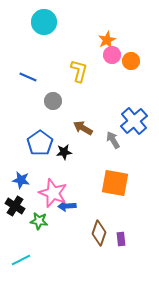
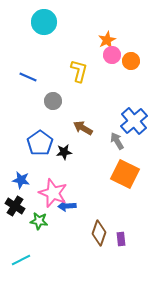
gray arrow: moved 4 px right, 1 px down
orange square: moved 10 px right, 9 px up; rotated 16 degrees clockwise
